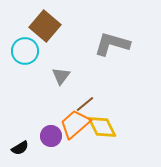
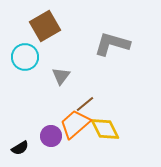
brown square: rotated 20 degrees clockwise
cyan circle: moved 6 px down
yellow diamond: moved 3 px right, 2 px down
